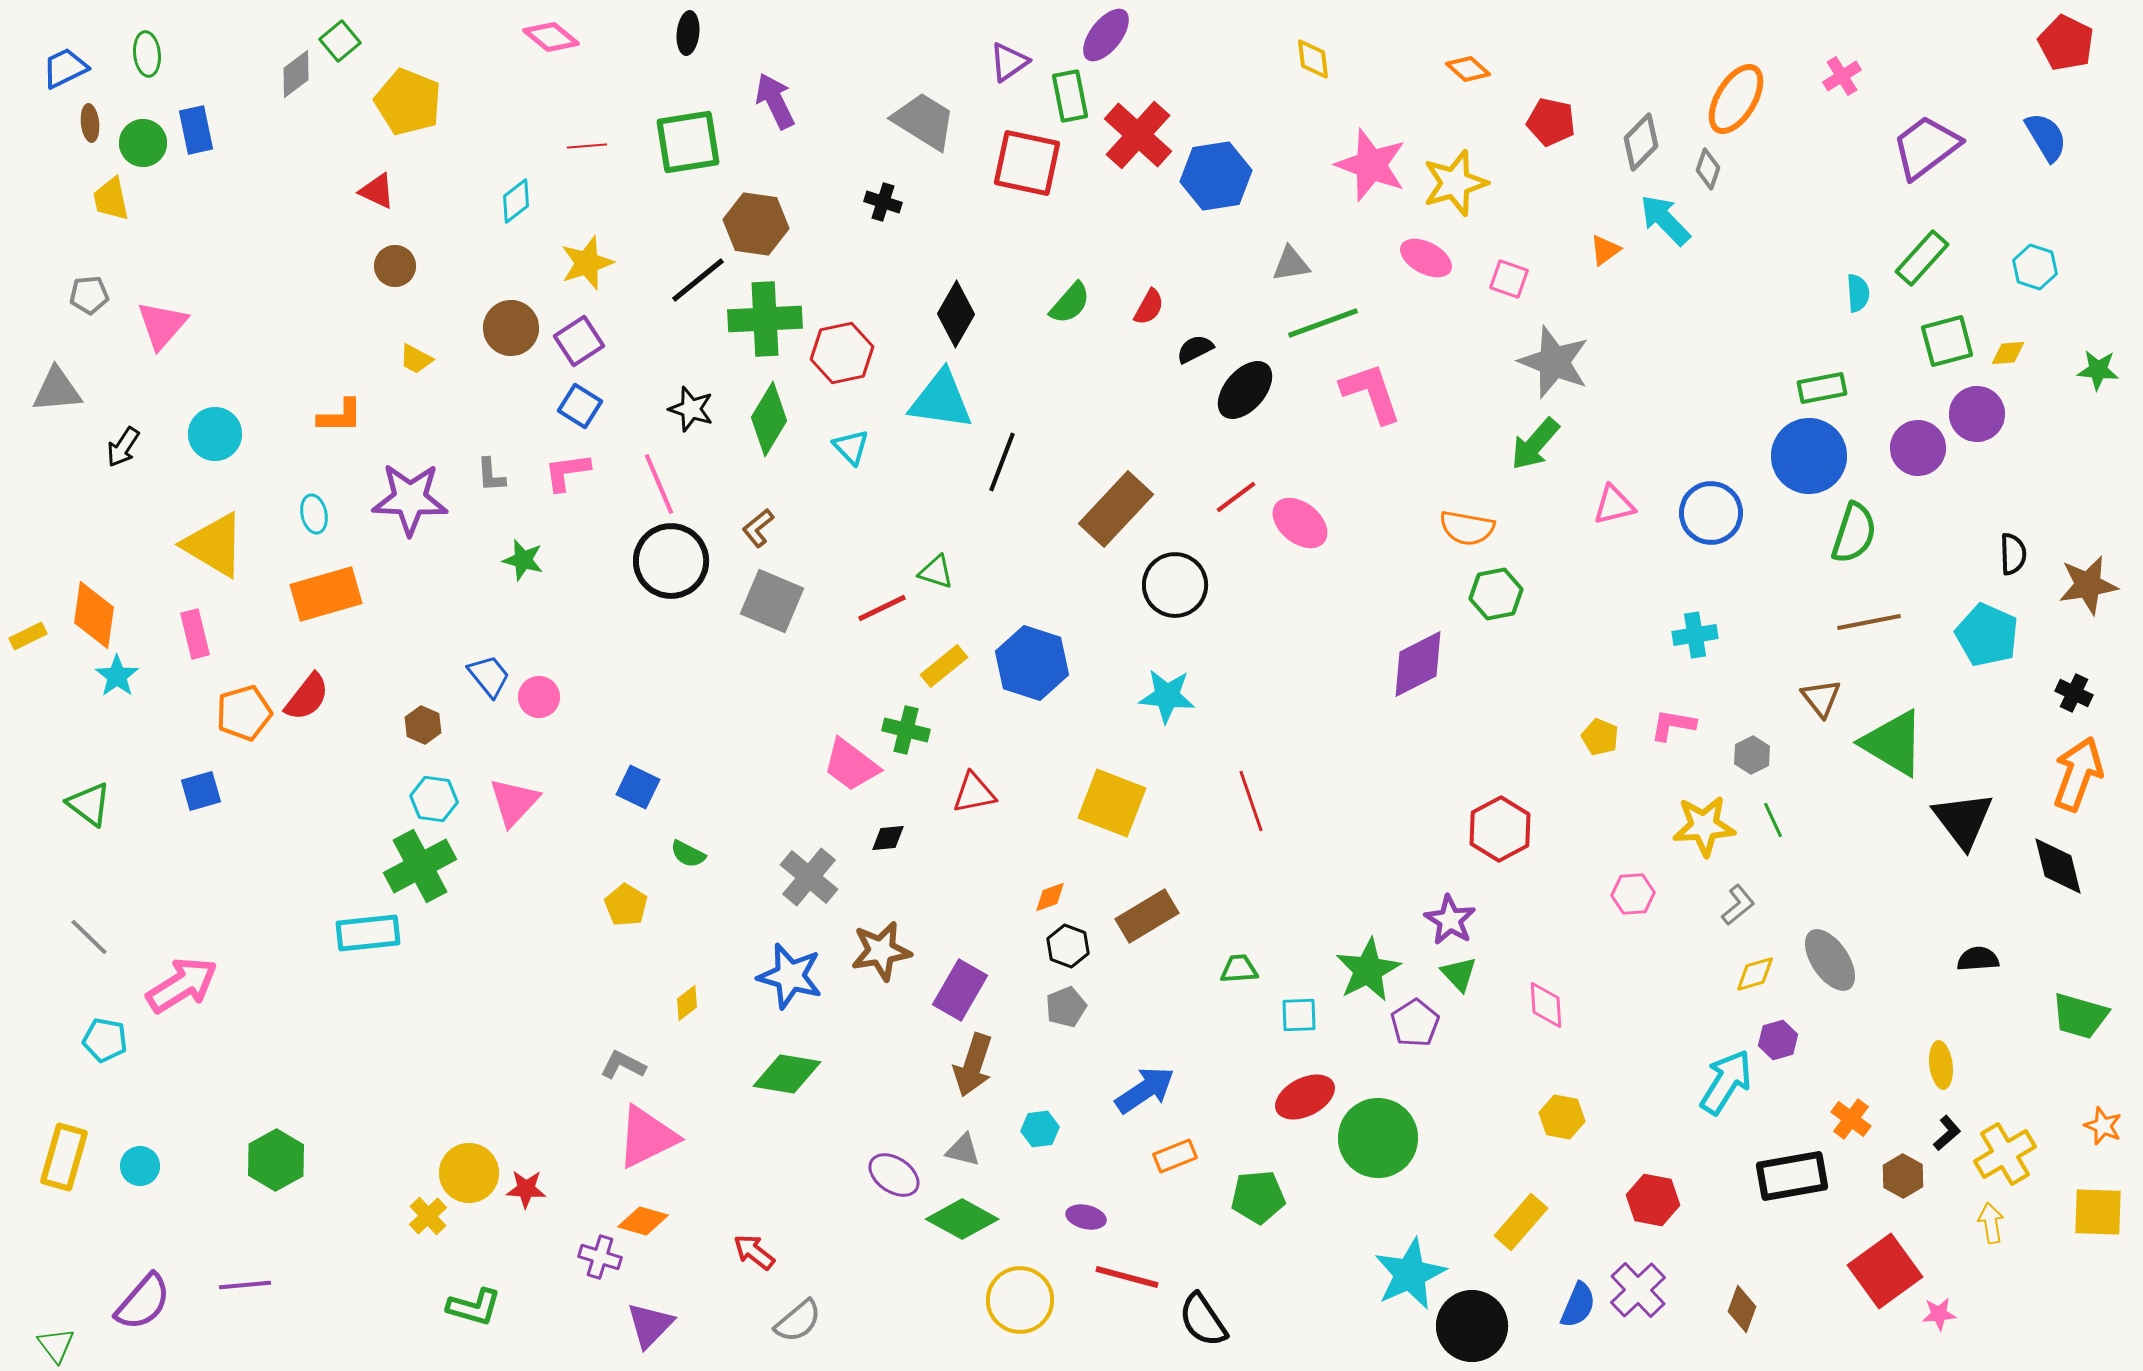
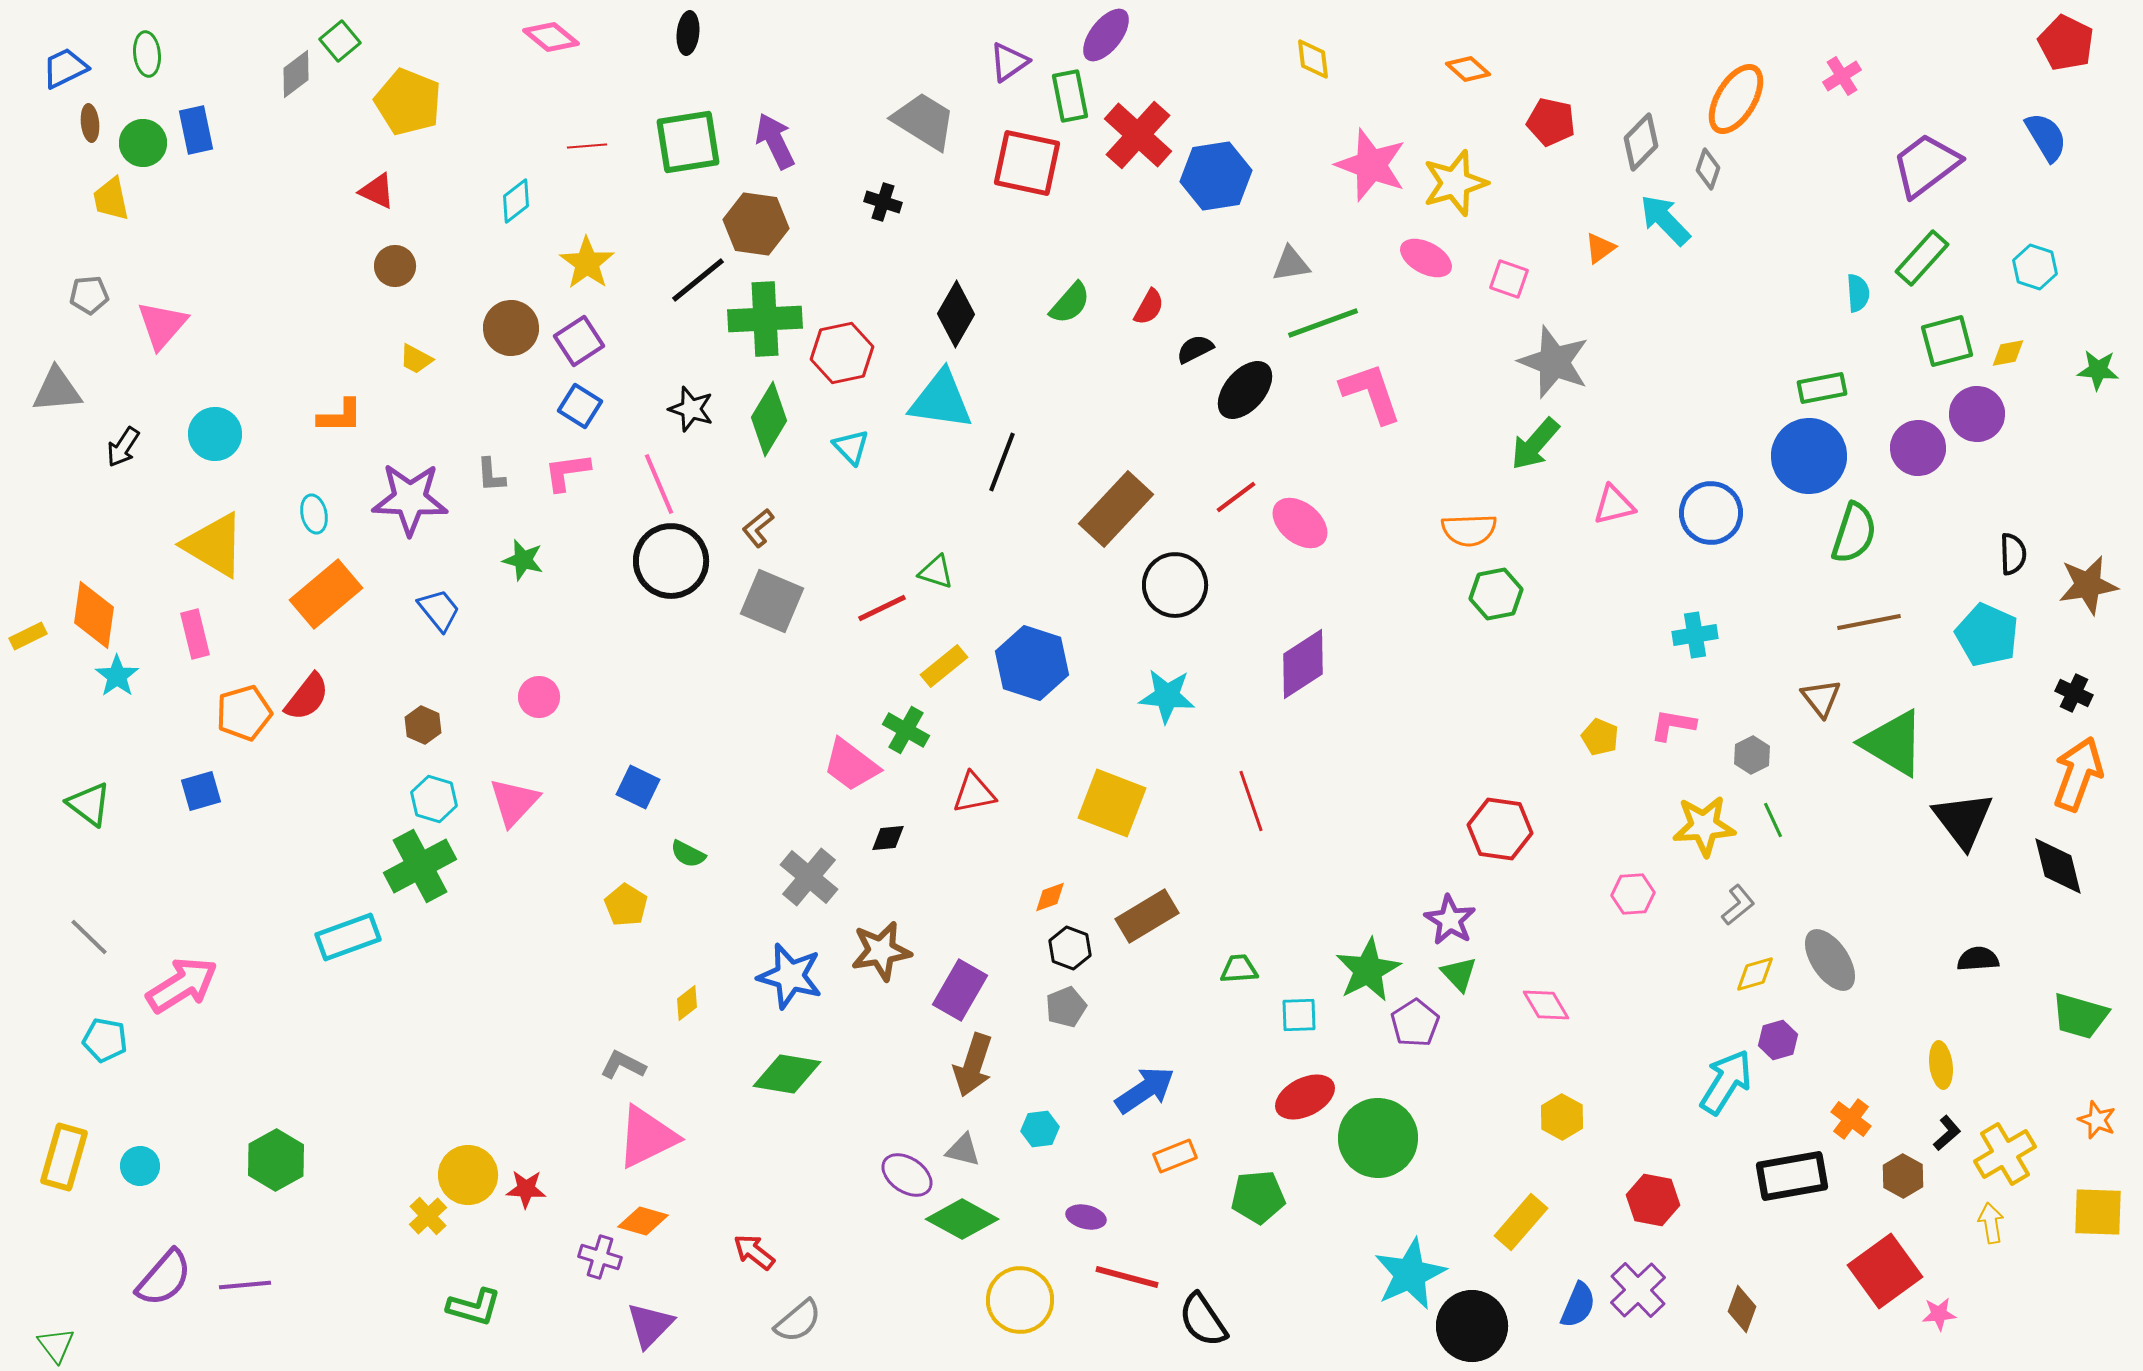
purple arrow at (775, 101): moved 40 px down
purple trapezoid at (1926, 147): moved 18 px down
orange triangle at (1605, 250): moved 5 px left, 2 px up
yellow star at (587, 263): rotated 18 degrees counterclockwise
yellow diamond at (2008, 353): rotated 6 degrees counterclockwise
orange semicircle at (1467, 528): moved 2 px right, 2 px down; rotated 12 degrees counterclockwise
orange rectangle at (326, 594): rotated 24 degrees counterclockwise
purple diamond at (1418, 664): moved 115 px left; rotated 6 degrees counterclockwise
blue trapezoid at (489, 676): moved 50 px left, 66 px up
green cross at (906, 730): rotated 15 degrees clockwise
cyan hexagon at (434, 799): rotated 9 degrees clockwise
red hexagon at (1500, 829): rotated 24 degrees counterclockwise
cyan rectangle at (368, 933): moved 20 px left, 4 px down; rotated 14 degrees counterclockwise
black hexagon at (1068, 946): moved 2 px right, 2 px down
pink diamond at (1546, 1005): rotated 27 degrees counterclockwise
yellow hexagon at (1562, 1117): rotated 18 degrees clockwise
orange star at (2103, 1126): moved 6 px left, 6 px up
yellow circle at (469, 1173): moved 1 px left, 2 px down
purple ellipse at (894, 1175): moved 13 px right
purple semicircle at (143, 1302): moved 21 px right, 24 px up
